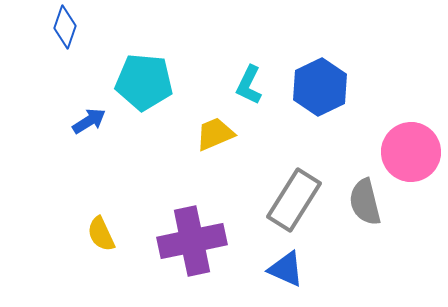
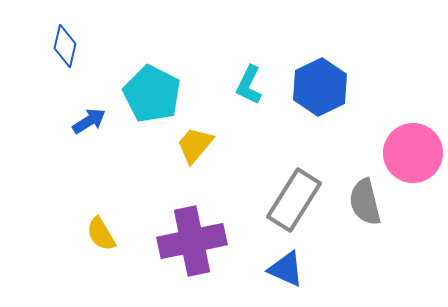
blue diamond: moved 19 px down; rotated 6 degrees counterclockwise
cyan pentagon: moved 8 px right, 12 px down; rotated 22 degrees clockwise
yellow trapezoid: moved 20 px left, 11 px down; rotated 27 degrees counterclockwise
pink circle: moved 2 px right, 1 px down
yellow semicircle: rotated 6 degrees counterclockwise
